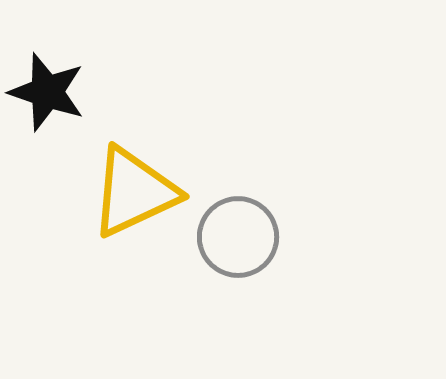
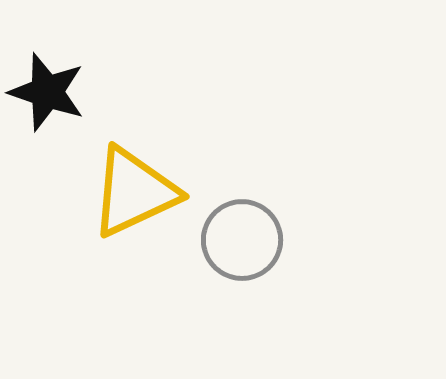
gray circle: moved 4 px right, 3 px down
